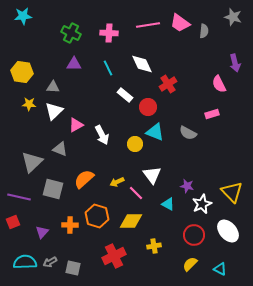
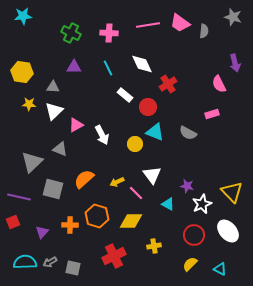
purple triangle at (74, 64): moved 3 px down
